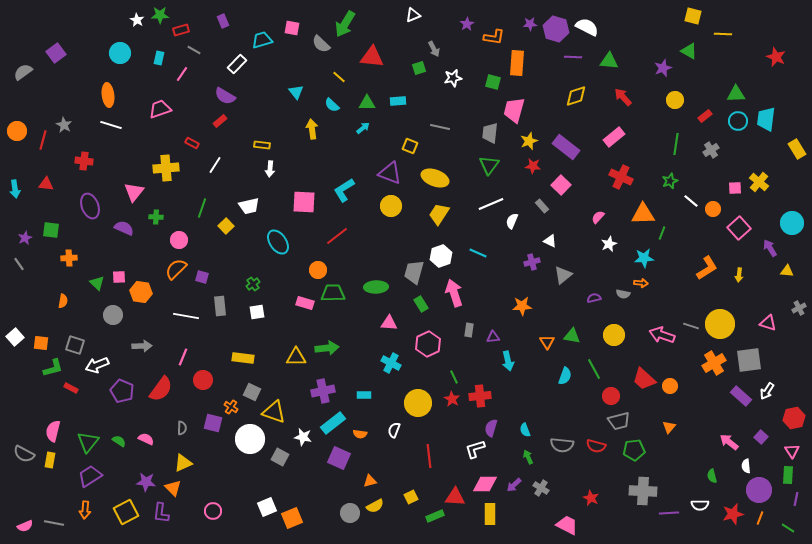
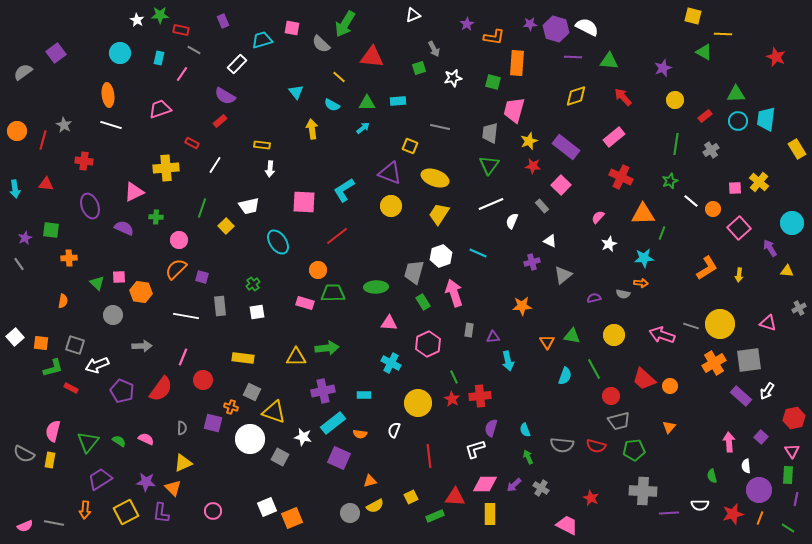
red rectangle at (181, 30): rotated 28 degrees clockwise
green triangle at (689, 51): moved 15 px right, 1 px down
cyan semicircle at (332, 105): rotated 14 degrees counterclockwise
pink triangle at (134, 192): rotated 25 degrees clockwise
green rectangle at (421, 304): moved 2 px right, 2 px up
orange cross at (231, 407): rotated 16 degrees counterclockwise
pink arrow at (729, 442): rotated 48 degrees clockwise
purple trapezoid at (90, 476): moved 10 px right, 3 px down
